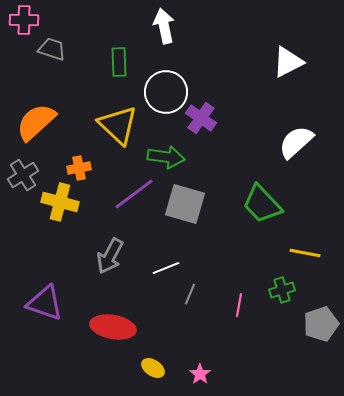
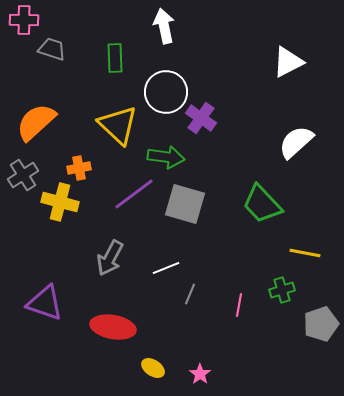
green rectangle: moved 4 px left, 4 px up
gray arrow: moved 2 px down
